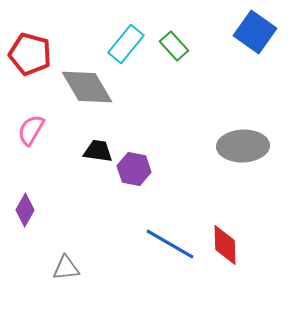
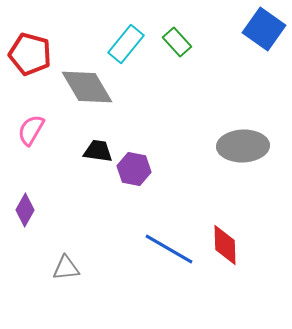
blue square: moved 9 px right, 3 px up
green rectangle: moved 3 px right, 4 px up
blue line: moved 1 px left, 5 px down
